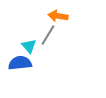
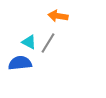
gray line: moved 8 px down
cyan triangle: moved 4 px up; rotated 21 degrees counterclockwise
